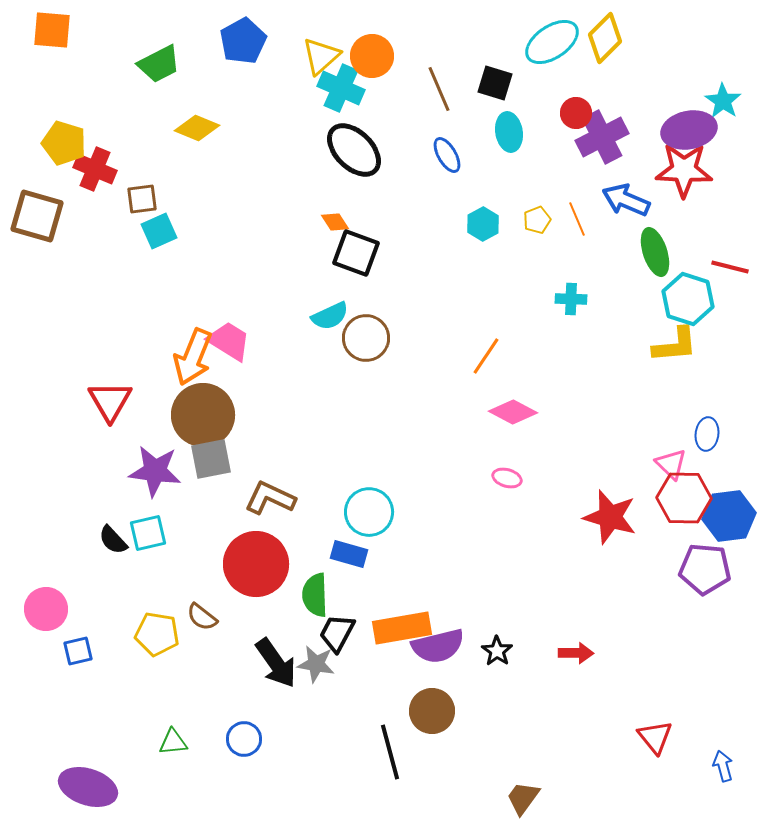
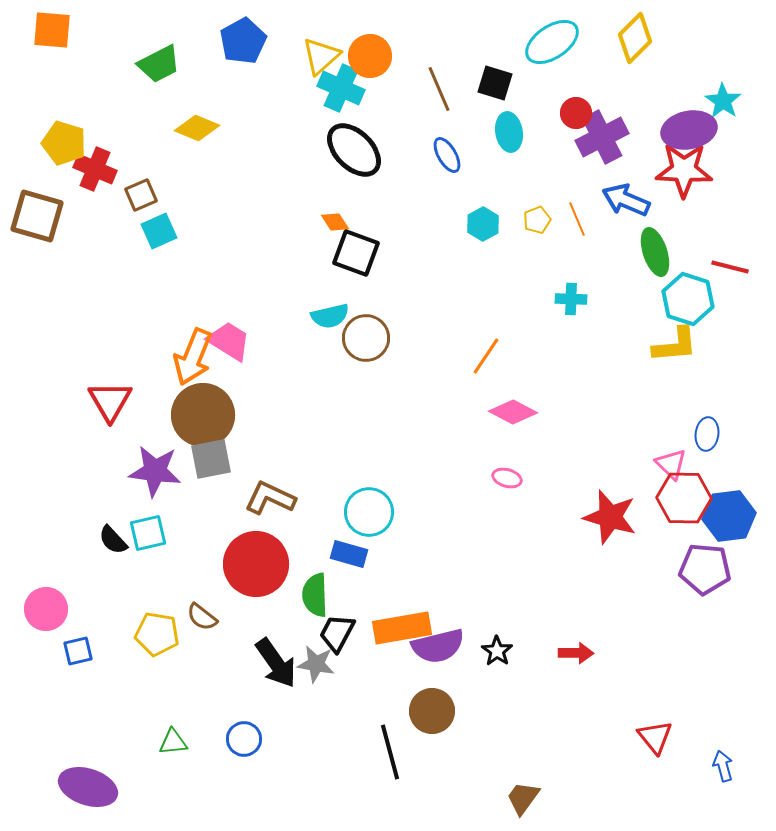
yellow diamond at (605, 38): moved 30 px right
orange circle at (372, 56): moved 2 px left
brown square at (142, 199): moved 1 px left, 4 px up; rotated 16 degrees counterclockwise
cyan semicircle at (330, 316): rotated 12 degrees clockwise
